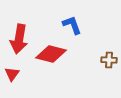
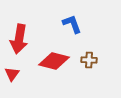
blue L-shape: moved 1 px up
red diamond: moved 3 px right, 7 px down
brown cross: moved 20 px left
